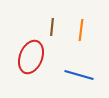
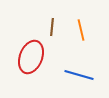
orange line: rotated 20 degrees counterclockwise
